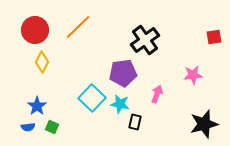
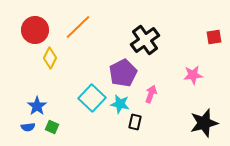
yellow diamond: moved 8 px right, 4 px up
purple pentagon: rotated 20 degrees counterclockwise
pink arrow: moved 6 px left
black star: moved 1 px up
